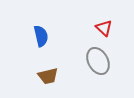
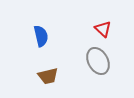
red triangle: moved 1 px left, 1 px down
